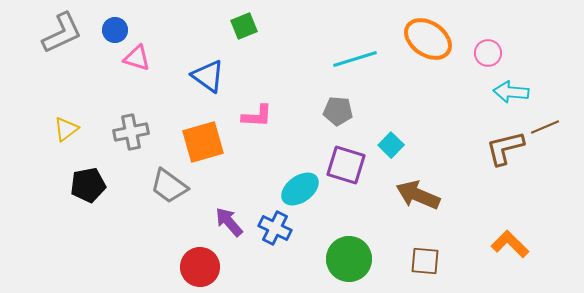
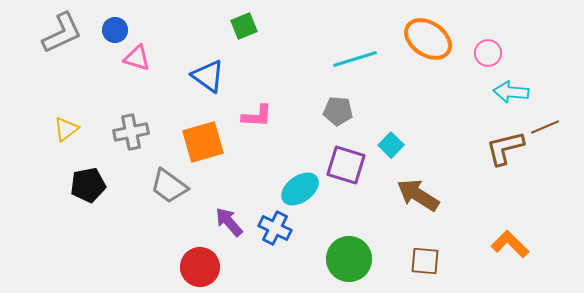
brown arrow: rotated 9 degrees clockwise
